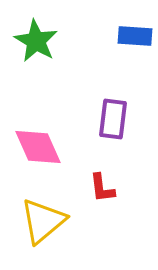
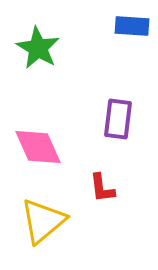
blue rectangle: moved 3 px left, 10 px up
green star: moved 2 px right, 7 px down
purple rectangle: moved 5 px right
